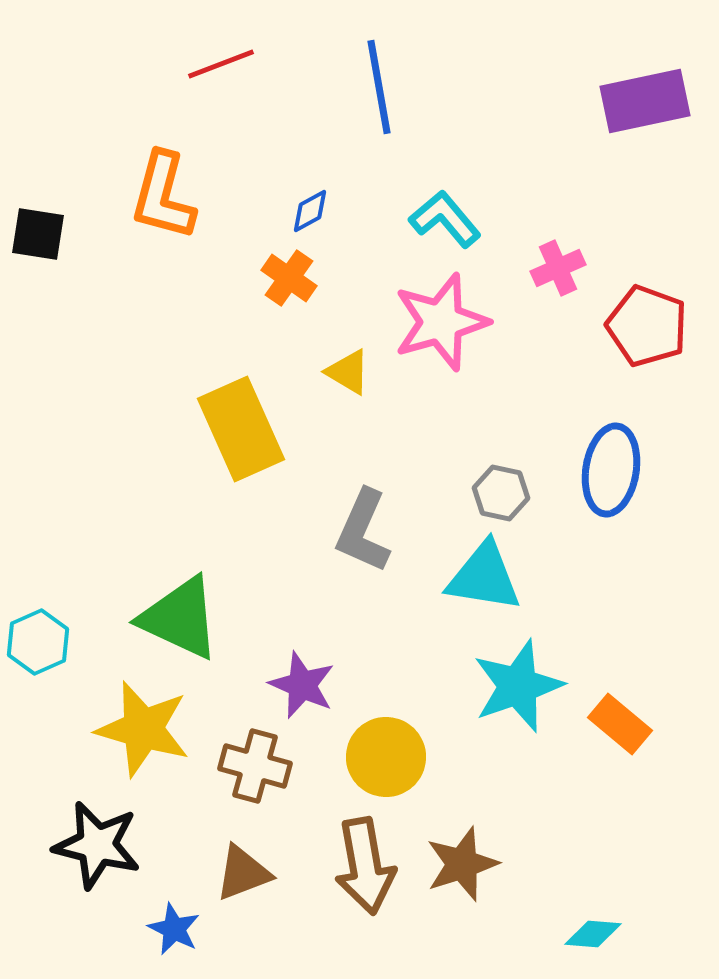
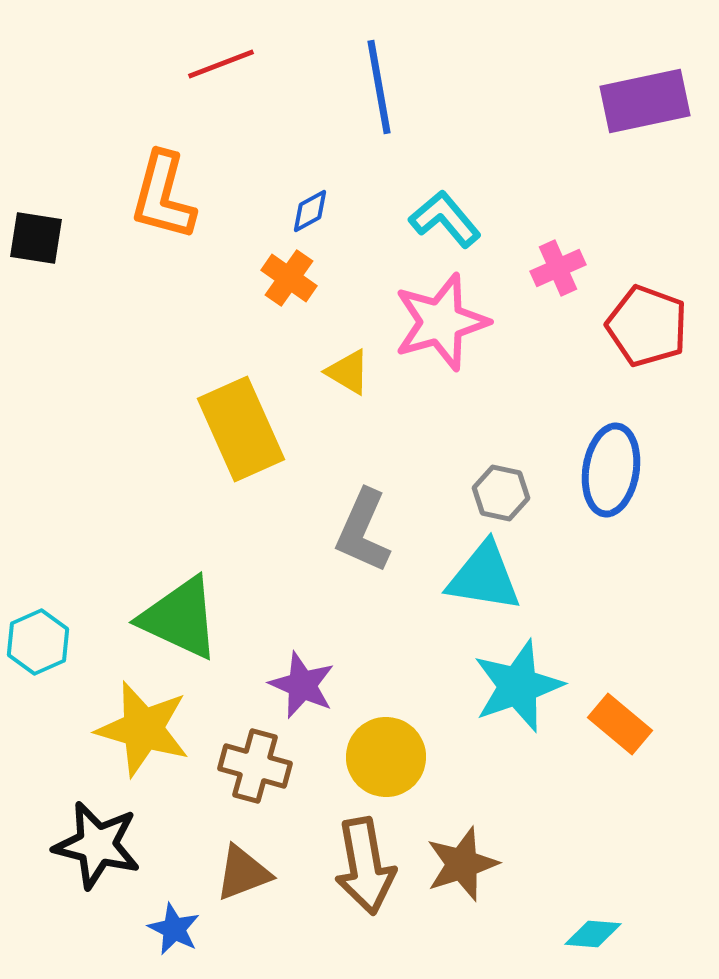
black square: moved 2 px left, 4 px down
